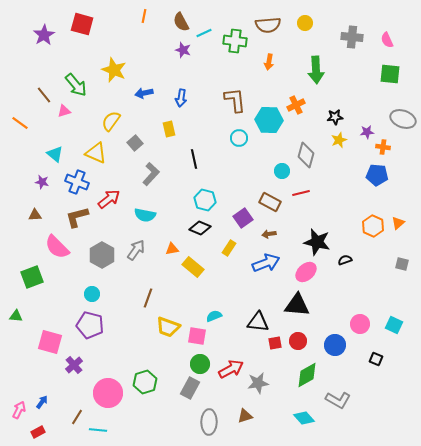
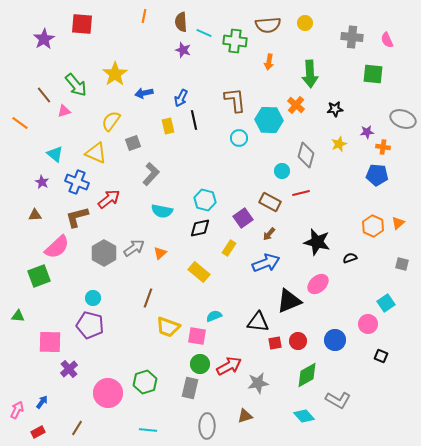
brown semicircle at (181, 22): rotated 24 degrees clockwise
red square at (82, 24): rotated 10 degrees counterclockwise
cyan line at (204, 33): rotated 49 degrees clockwise
purple star at (44, 35): moved 4 px down
yellow star at (114, 70): moved 1 px right, 4 px down; rotated 15 degrees clockwise
green arrow at (316, 70): moved 6 px left, 4 px down
green square at (390, 74): moved 17 px left
blue arrow at (181, 98): rotated 18 degrees clockwise
orange cross at (296, 105): rotated 24 degrees counterclockwise
black star at (335, 117): moved 8 px up
yellow rectangle at (169, 129): moved 1 px left, 3 px up
yellow star at (339, 140): moved 4 px down
gray square at (135, 143): moved 2 px left; rotated 21 degrees clockwise
black line at (194, 159): moved 39 px up
purple star at (42, 182): rotated 16 degrees clockwise
cyan semicircle at (145, 215): moved 17 px right, 4 px up
black diamond at (200, 228): rotated 35 degrees counterclockwise
brown arrow at (269, 234): rotated 40 degrees counterclockwise
pink semicircle at (57, 247): rotated 88 degrees counterclockwise
orange triangle at (172, 249): moved 12 px left, 4 px down; rotated 32 degrees counterclockwise
gray arrow at (136, 250): moved 2 px left, 2 px up; rotated 20 degrees clockwise
gray hexagon at (102, 255): moved 2 px right, 2 px up
black semicircle at (345, 260): moved 5 px right, 2 px up
yellow rectangle at (193, 267): moved 6 px right, 5 px down
pink ellipse at (306, 272): moved 12 px right, 12 px down
green square at (32, 277): moved 7 px right, 1 px up
cyan circle at (92, 294): moved 1 px right, 4 px down
black triangle at (297, 305): moved 8 px left, 4 px up; rotated 28 degrees counterclockwise
green triangle at (16, 316): moved 2 px right
pink circle at (360, 324): moved 8 px right
cyan square at (394, 325): moved 8 px left, 22 px up; rotated 30 degrees clockwise
pink square at (50, 342): rotated 15 degrees counterclockwise
blue circle at (335, 345): moved 5 px up
black square at (376, 359): moved 5 px right, 3 px up
purple cross at (74, 365): moved 5 px left, 4 px down
red arrow at (231, 369): moved 2 px left, 3 px up
gray rectangle at (190, 388): rotated 15 degrees counterclockwise
pink arrow at (19, 410): moved 2 px left
brown line at (77, 417): moved 11 px down
cyan diamond at (304, 418): moved 2 px up
gray ellipse at (209, 422): moved 2 px left, 4 px down
cyan line at (98, 430): moved 50 px right
